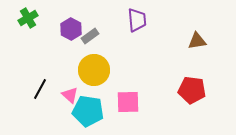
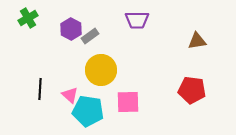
purple trapezoid: rotated 95 degrees clockwise
yellow circle: moved 7 px right
black line: rotated 25 degrees counterclockwise
